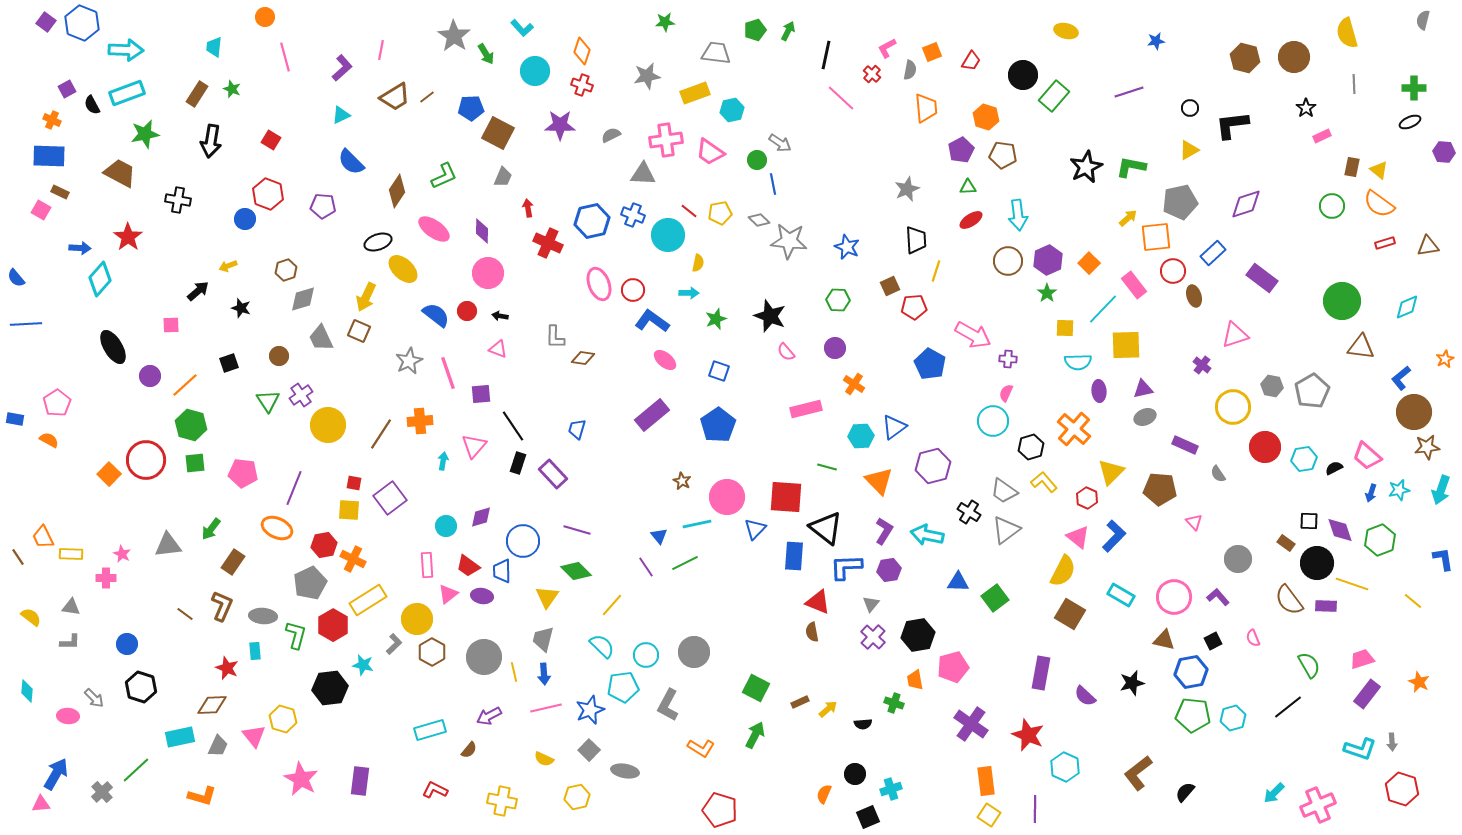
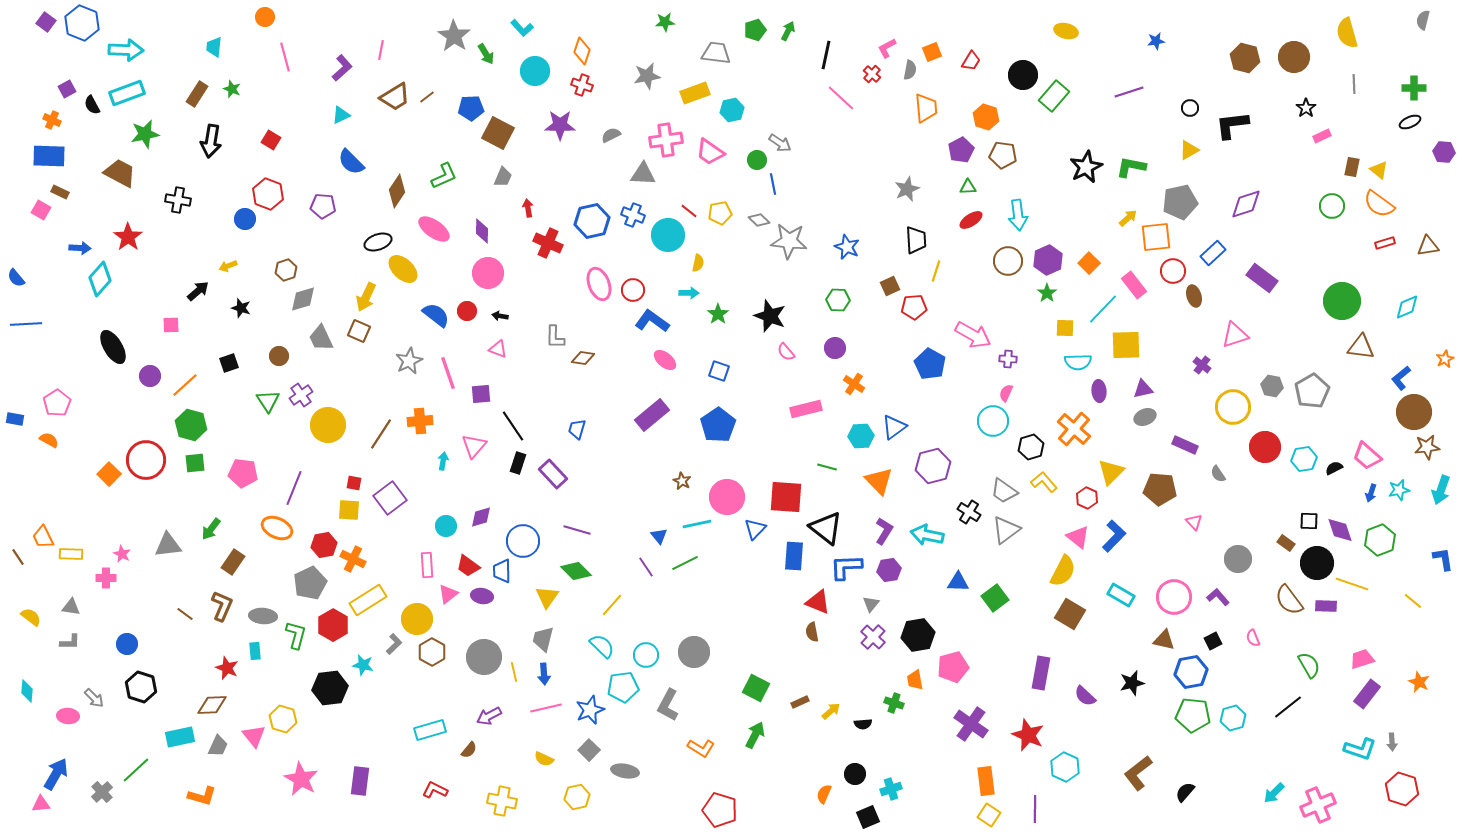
green star at (716, 319): moved 2 px right, 5 px up; rotated 15 degrees counterclockwise
yellow arrow at (828, 709): moved 3 px right, 2 px down
